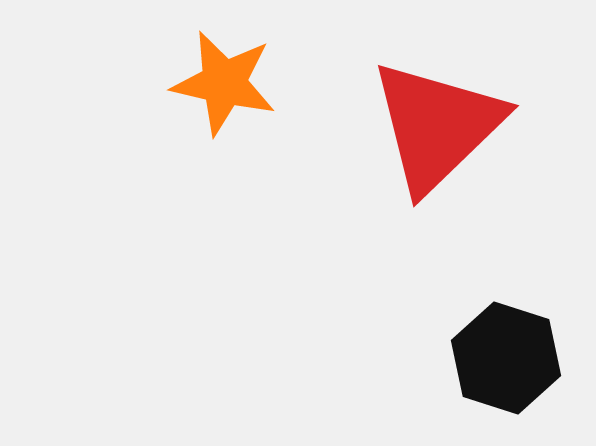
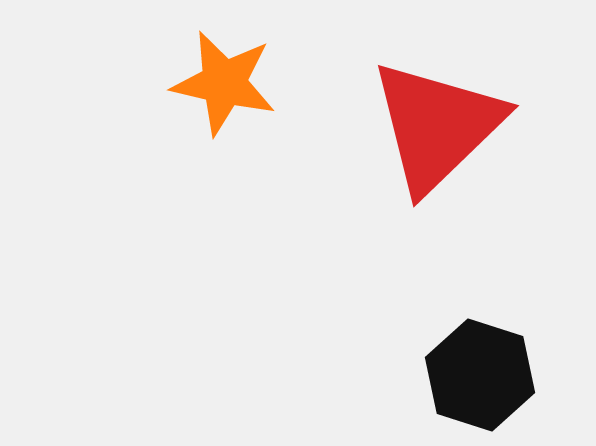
black hexagon: moved 26 px left, 17 px down
